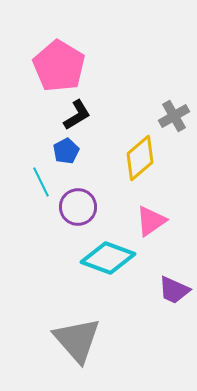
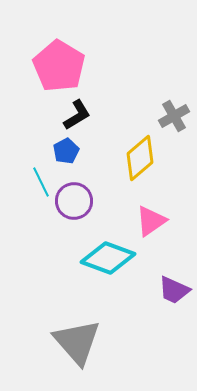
purple circle: moved 4 px left, 6 px up
gray triangle: moved 2 px down
